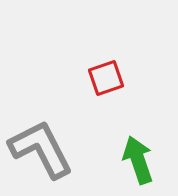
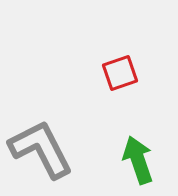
red square: moved 14 px right, 5 px up
